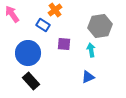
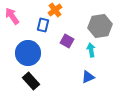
pink arrow: moved 2 px down
blue rectangle: rotated 72 degrees clockwise
purple square: moved 3 px right, 3 px up; rotated 24 degrees clockwise
